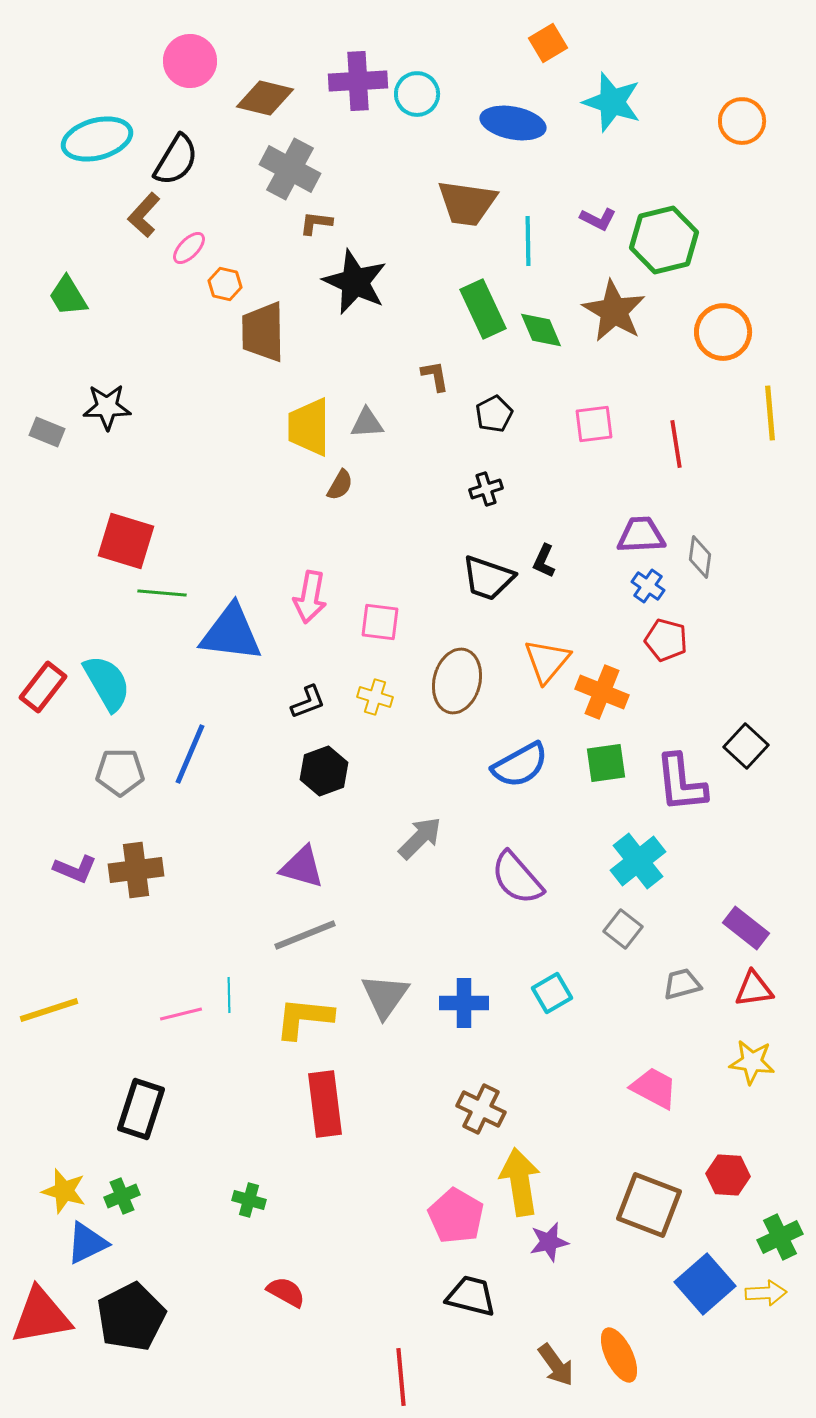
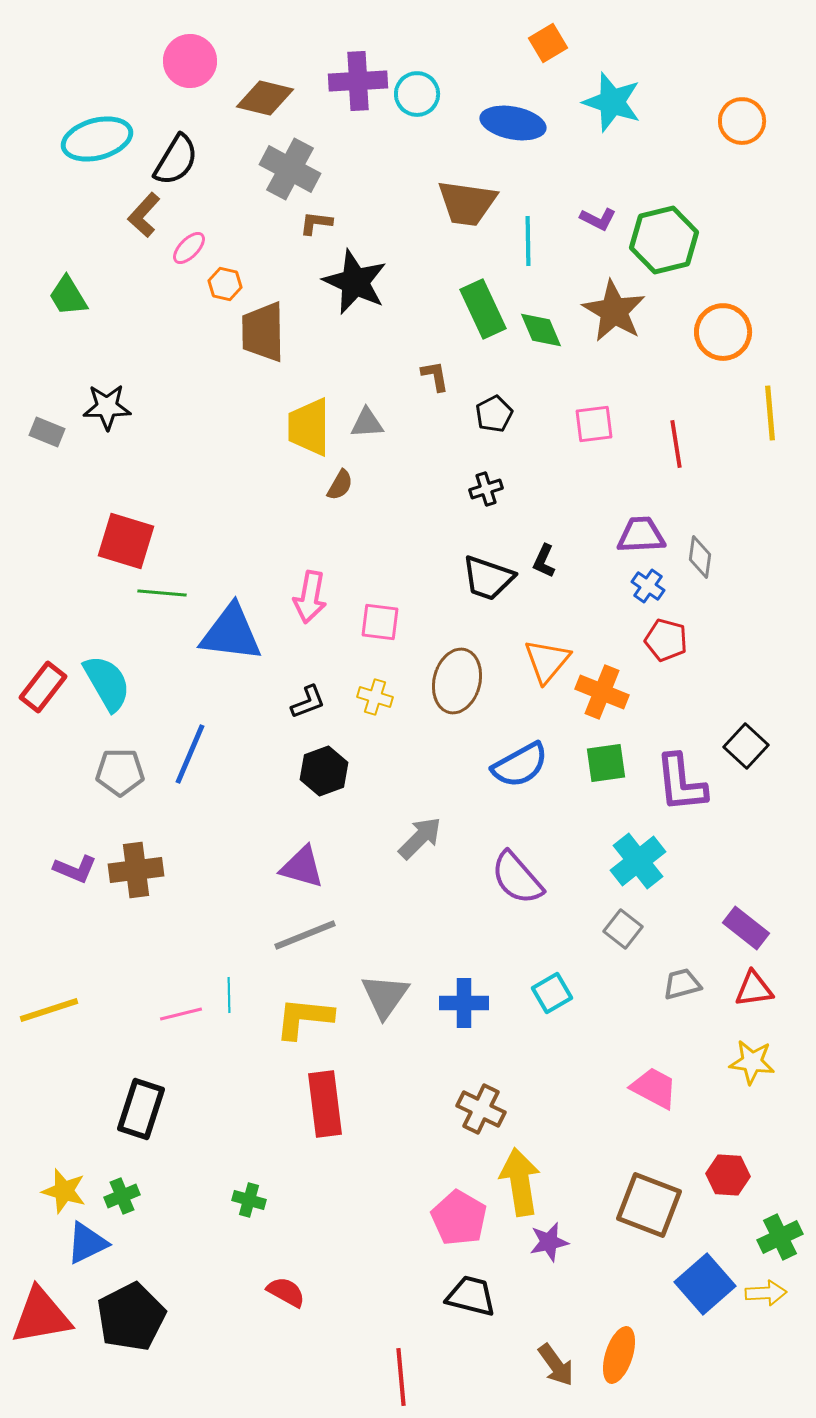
pink pentagon at (456, 1216): moved 3 px right, 2 px down
orange ellipse at (619, 1355): rotated 44 degrees clockwise
